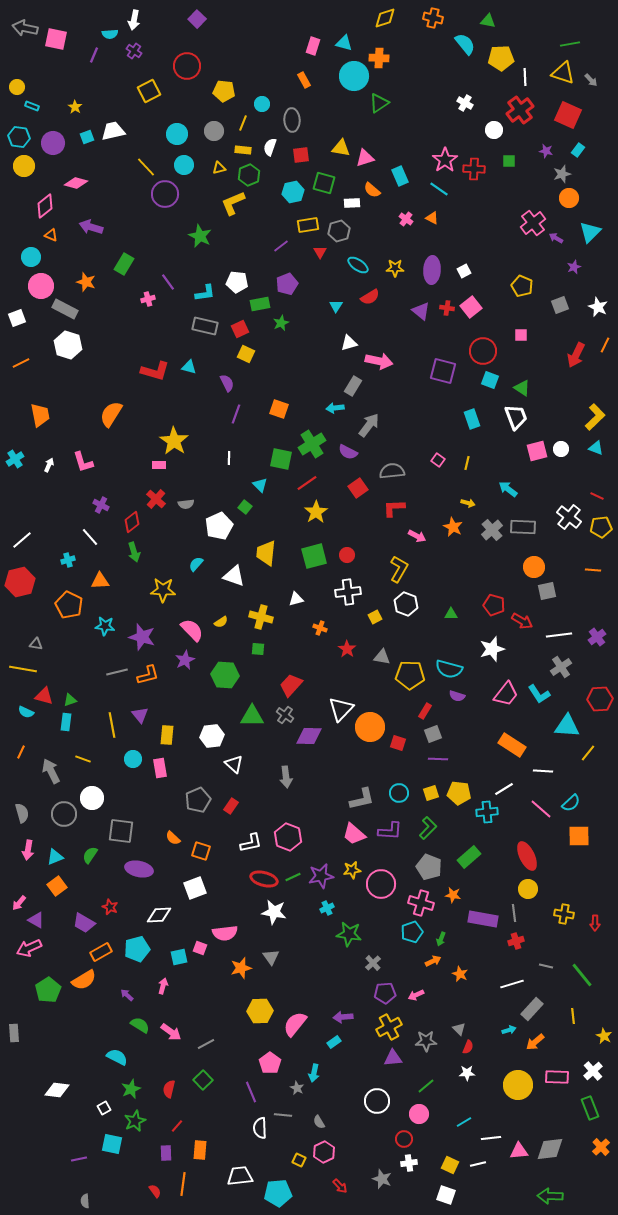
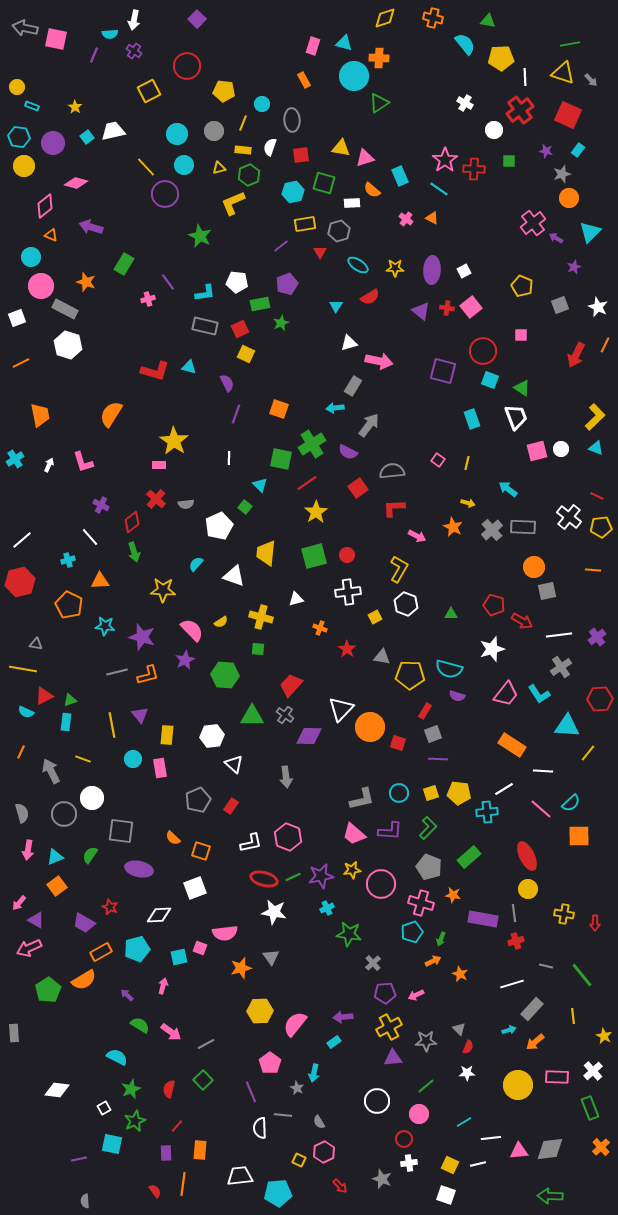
cyan square at (87, 137): rotated 16 degrees counterclockwise
yellow rectangle at (308, 225): moved 3 px left, 1 px up
red triangle at (44, 696): rotated 42 degrees counterclockwise
